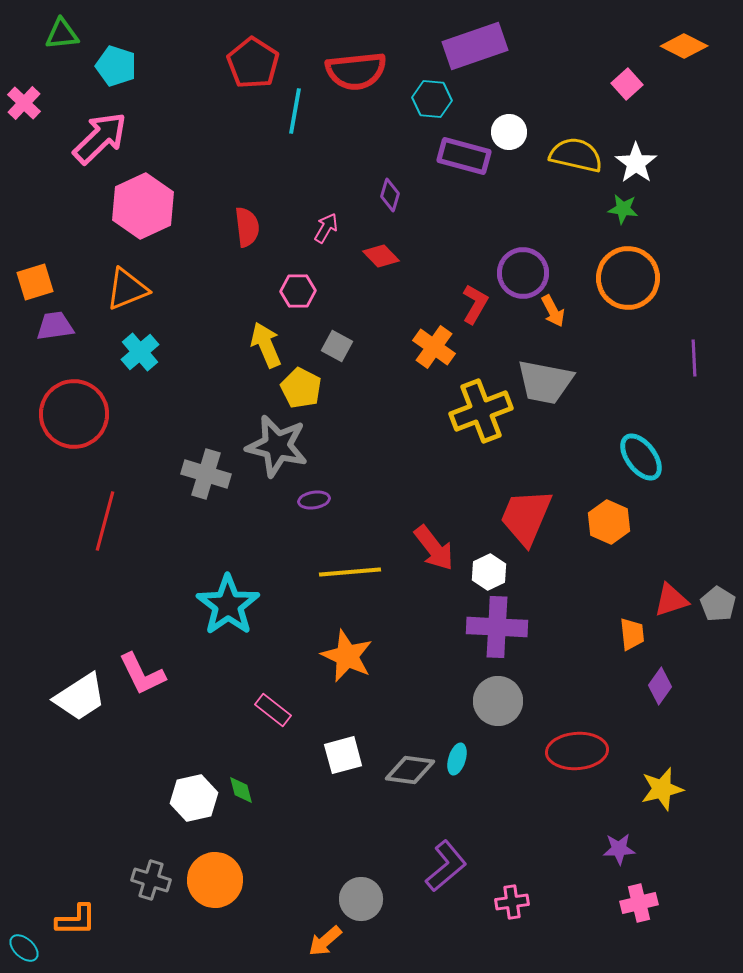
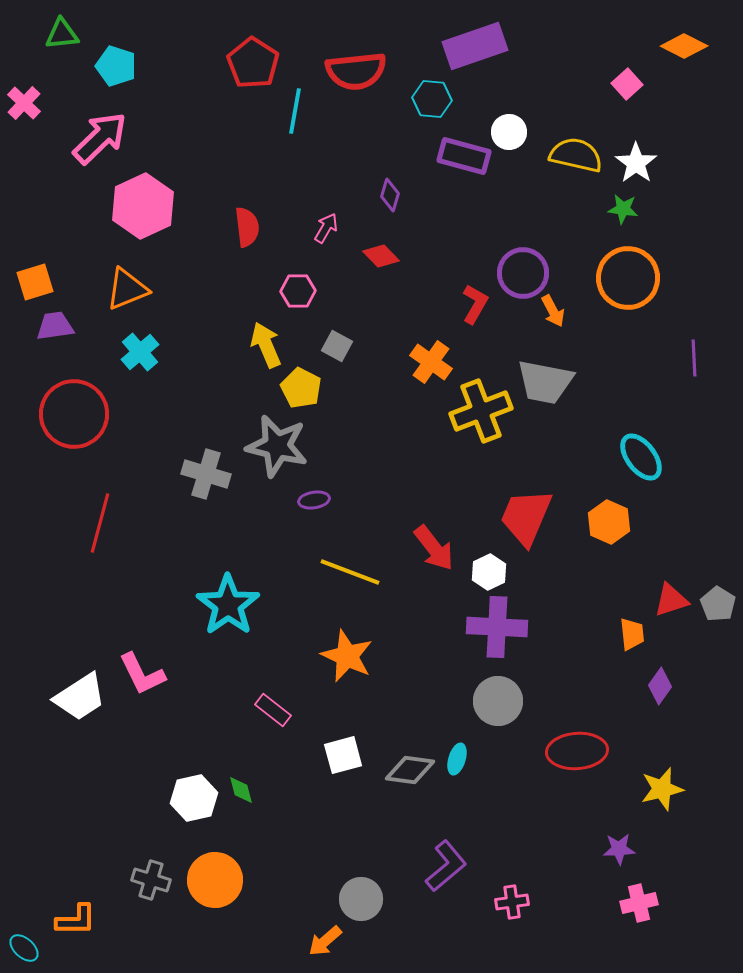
orange cross at (434, 347): moved 3 px left, 15 px down
red line at (105, 521): moved 5 px left, 2 px down
yellow line at (350, 572): rotated 26 degrees clockwise
